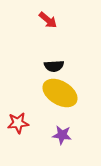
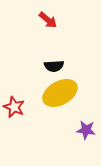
yellow ellipse: rotated 60 degrees counterclockwise
red star: moved 4 px left, 16 px up; rotated 30 degrees clockwise
purple star: moved 24 px right, 5 px up
